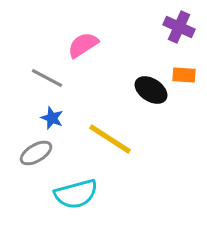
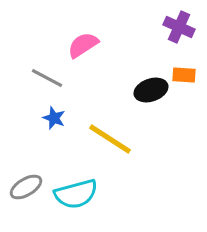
black ellipse: rotated 52 degrees counterclockwise
blue star: moved 2 px right
gray ellipse: moved 10 px left, 34 px down
